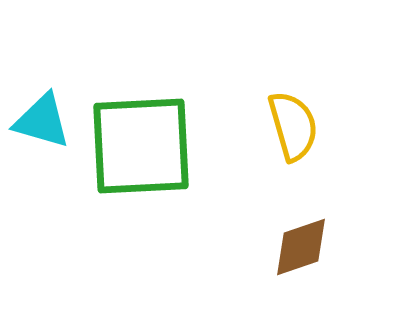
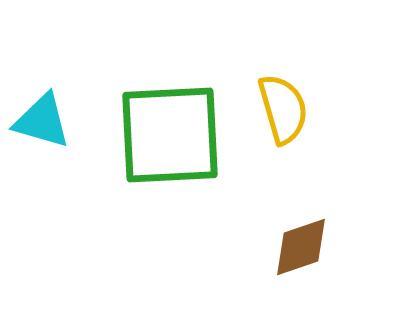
yellow semicircle: moved 10 px left, 17 px up
green square: moved 29 px right, 11 px up
